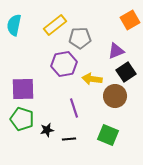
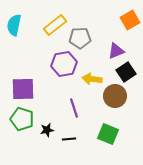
green square: moved 1 px up
